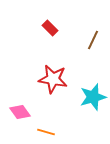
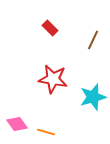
pink diamond: moved 3 px left, 12 px down
